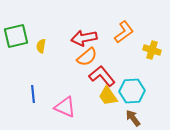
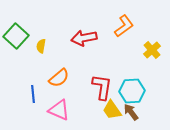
orange L-shape: moved 6 px up
green square: rotated 35 degrees counterclockwise
yellow cross: rotated 30 degrees clockwise
orange semicircle: moved 28 px left, 21 px down
red L-shape: moved 11 px down; rotated 48 degrees clockwise
yellow trapezoid: moved 4 px right, 14 px down
pink triangle: moved 6 px left, 3 px down
brown arrow: moved 2 px left, 6 px up
